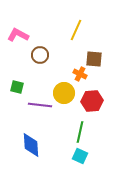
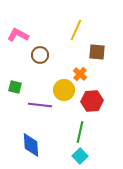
brown square: moved 3 px right, 7 px up
orange cross: rotated 16 degrees clockwise
green square: moved 2 px left
yellow circle: moved 3 px up
cyan square: rotated 21 degrees clockwise
